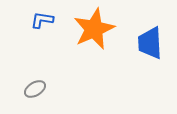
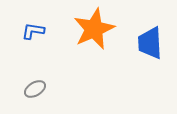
blue L-shape: moved 9 px left, 11 px down
